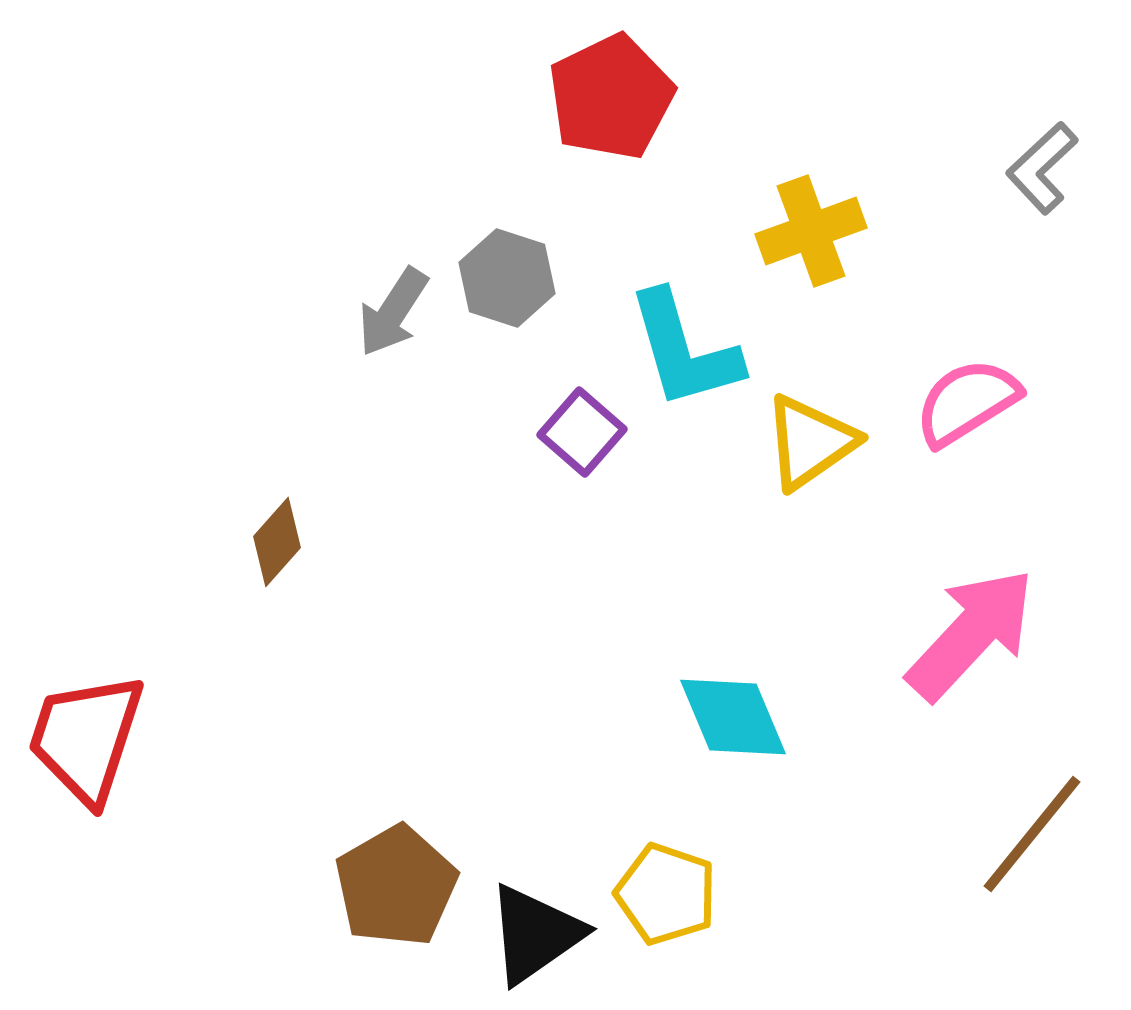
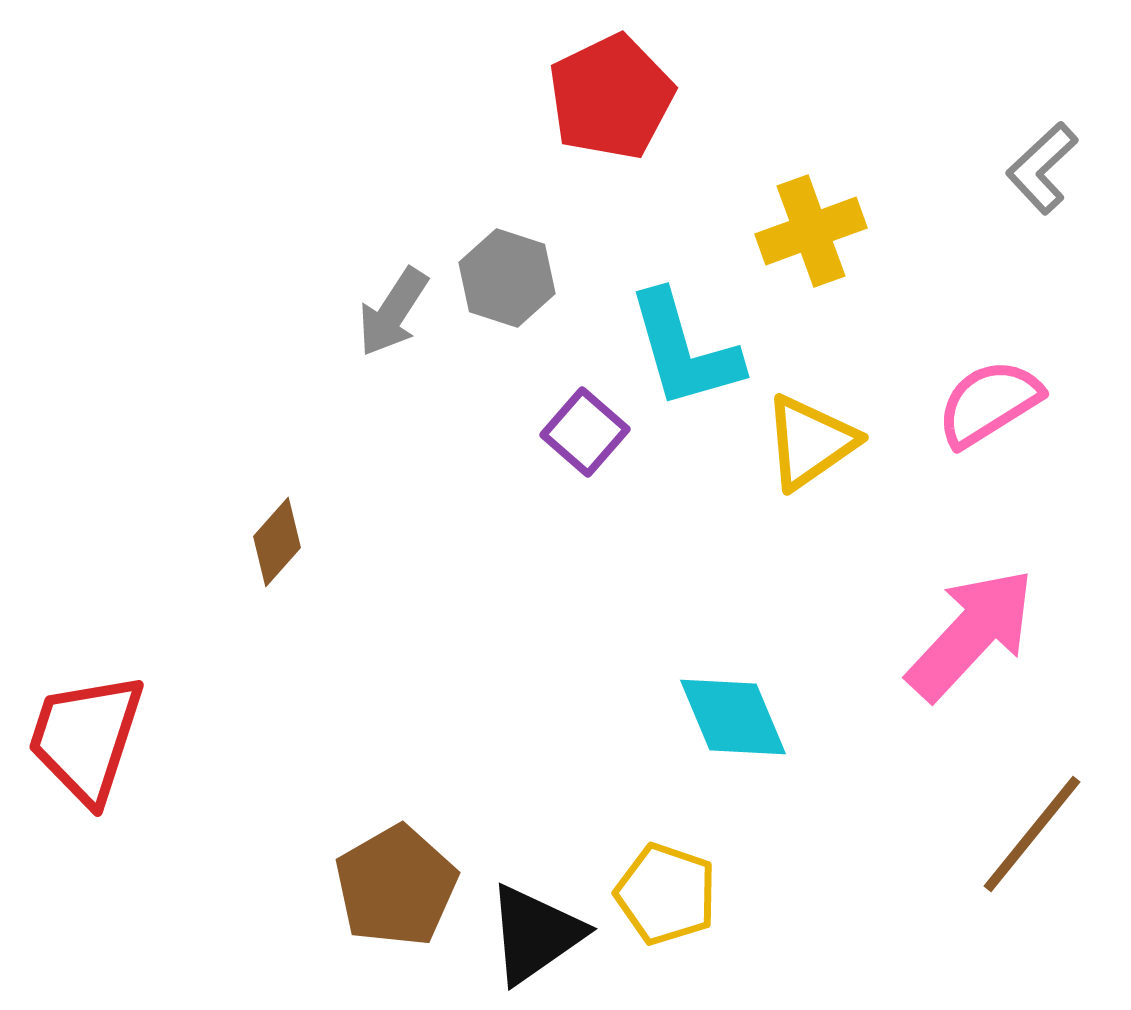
pink semicircle: moved 22 px right, 1 px down
purple square: moved 3 px right
